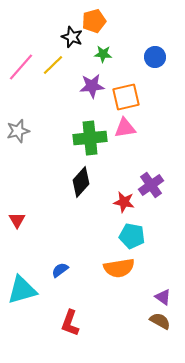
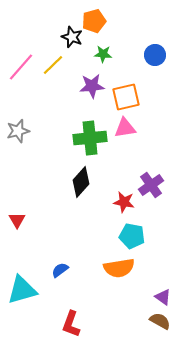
blue circle: moved 2 px up
red L-shape: moved 1 px right, 1 px down
